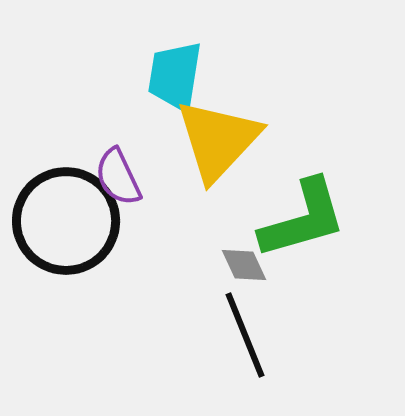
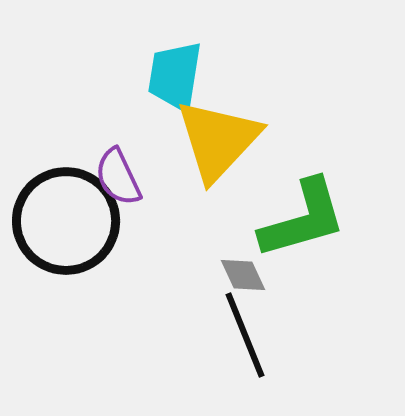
gray diamond: moved 1 px left, 10 px down
